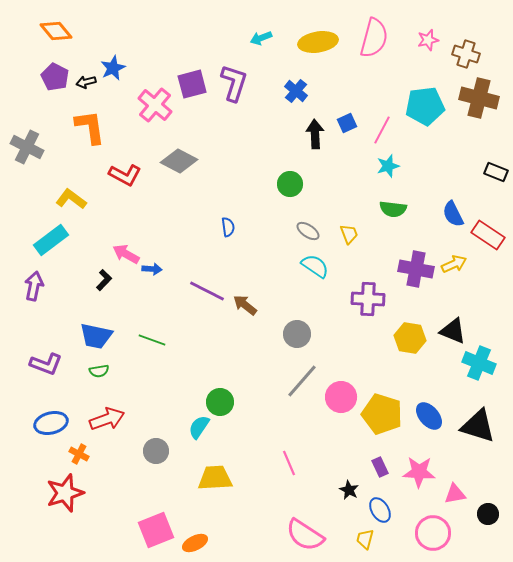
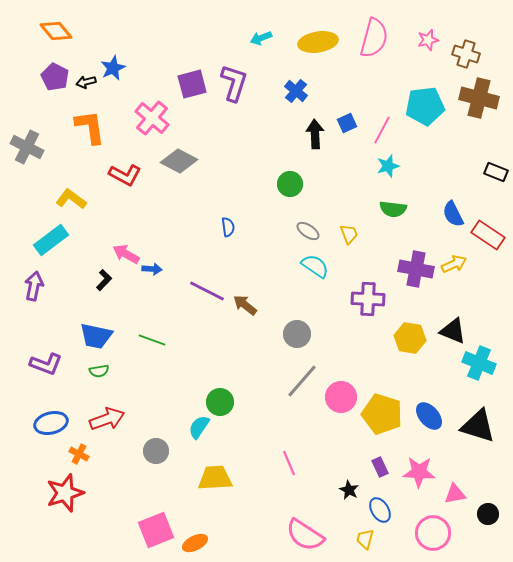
pink cross at (155, 105): moved 3 px left, 13 px down
